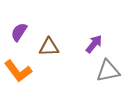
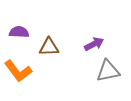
purple semicircle: rotated 60 degrees clockwise
purple arrow: rotated 24 degrees clockwise
